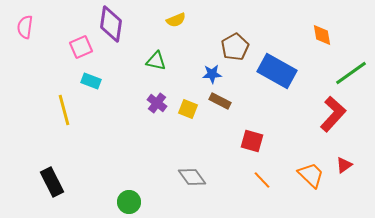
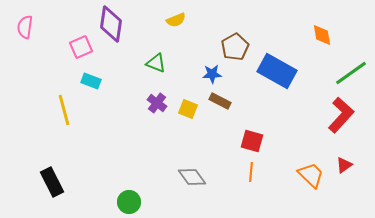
green triangle: moved 2 px down; rotated 10 degrees clockwise
red L-shape: moved 8 px right, 1 px down
orange line: moved 11 px left, 8 px up; rotated 48 degrees clockwise
